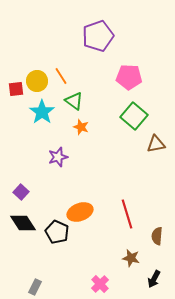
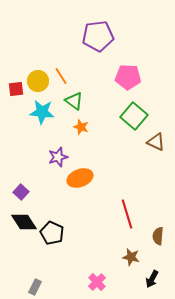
purple pentagon: rotated 12 degrees clockwise
pink pentagon: moved 1 px left
yellow circle: moved 1 px right
cyan star: rotated 30 degrees counterclockwise
brown triangle: moved 2 px up; rotated 36 degrees clockwise
orange ellipse: moved 34 px up
black diamond: moved 1 px right, 1 px up
black pentagon: moved 5 px left, 1 px down
brown semicircle: moved 1 px right
brown star: moved 1 px up
black arrow: moved 2 px left
pink cross: moved 3 px left, 2 px up
